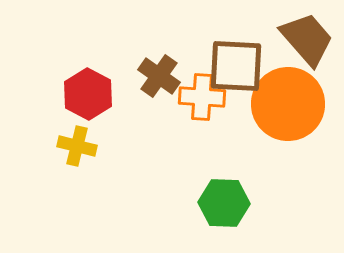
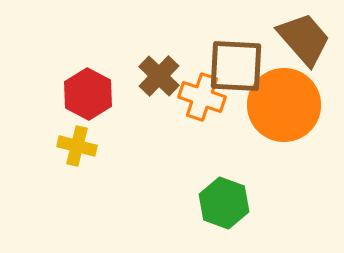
brown trapezoid: moved 3 px left
brown cross: rotated 9 degrees clockwise
orange cross: rotated 15 degrees clockwise
orange circle: moved 4 px left, 1 px down
green hexagon: rotated 18 degrees clockwise
